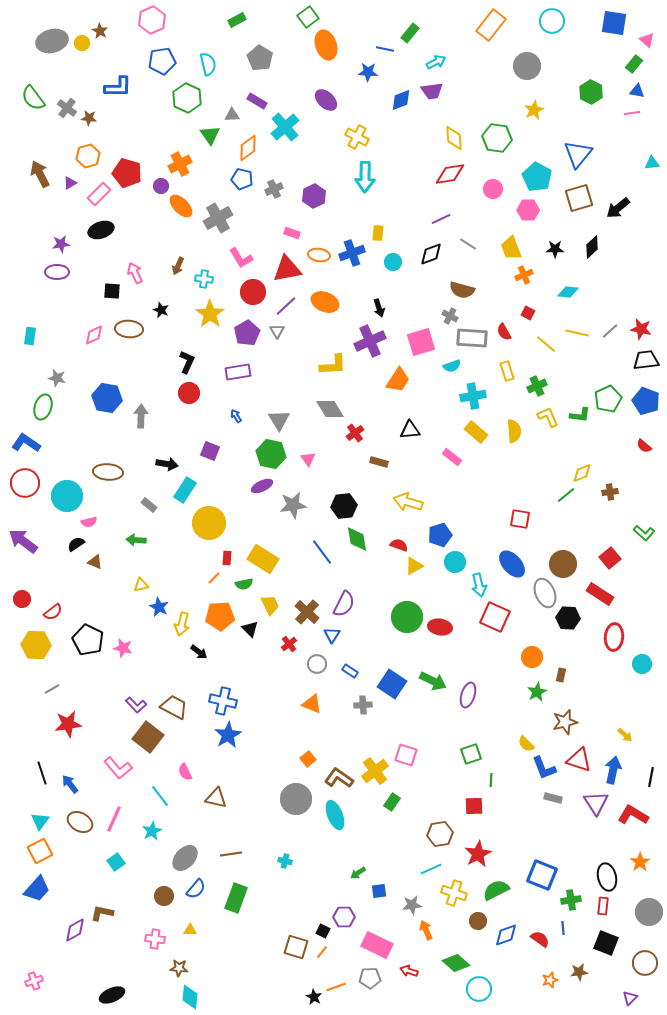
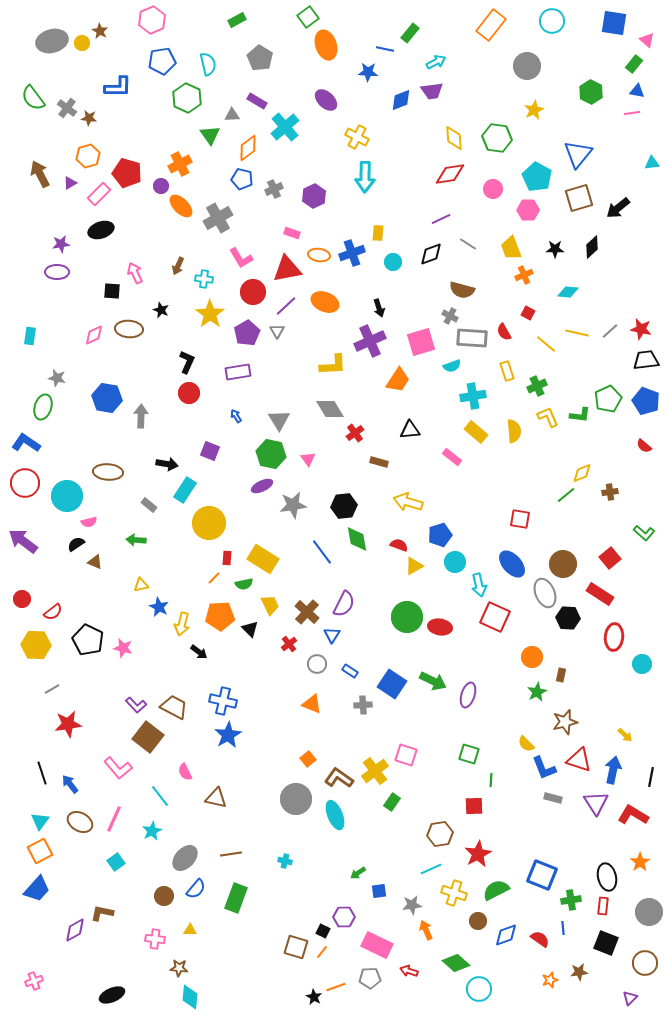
green square at (471, 754): moved 2 px left; rotated 35 degrees clockwise
